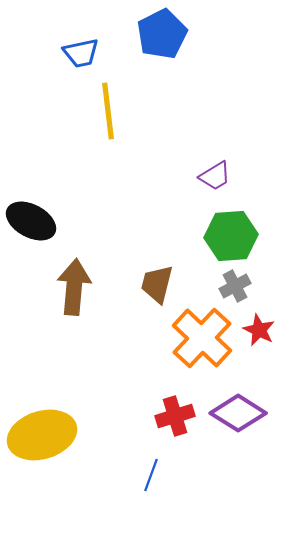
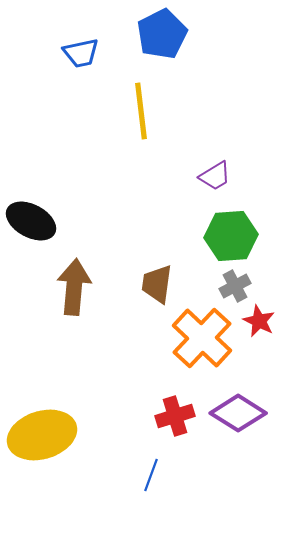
yellow line: moved 33 px right
brown trapezoid: rotated 6 degrees counterclockwise
red star: moved 9 px up
